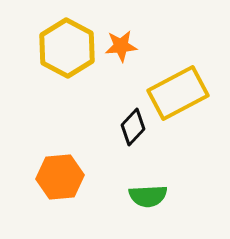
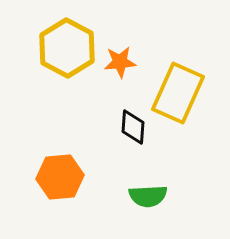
orange star: moved 1 px left, 16 px down
yellow rectangle: rotated 38 degrees counterclockwise
black diamond: rotated 39 degrees counterclockwise
